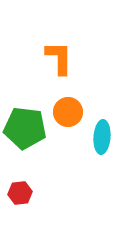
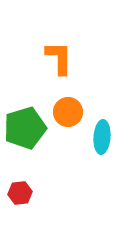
green pentagon: rotated 24 degrees counterclockwise
